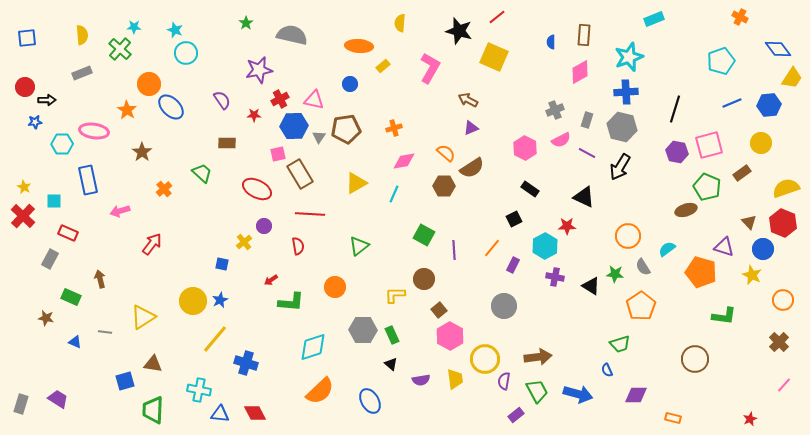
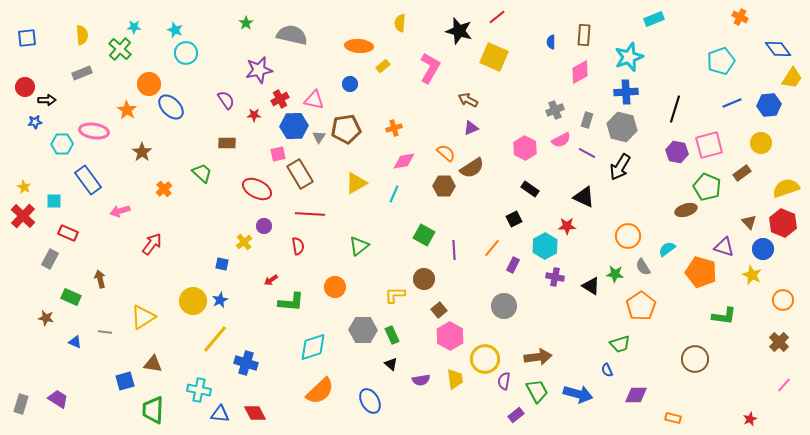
purple semicircle at (222, 100): moved 4 px right
blue rectangle at (88, 180): rotated 24 degrees counterclockwise
